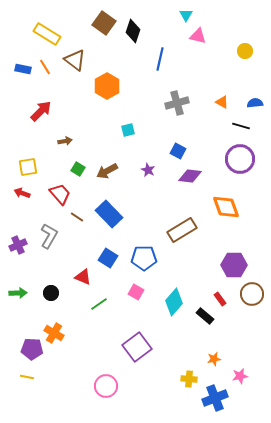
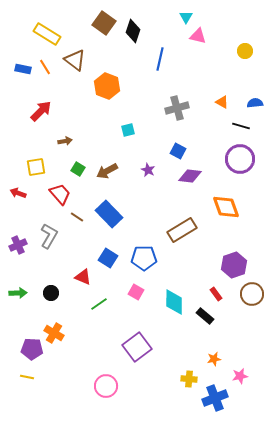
cyan triangle at (186, 15): moved 2 px down
orange hexagon at (107, 86): rotated 10 degrees counterclockwise
gray cross at (177, 103): moved 5 px down
yellow square at (28, 167): moved 8 px right
red arrow at (22, 193): moved 4 px left
purple hexagon at (234, 265): rotated 20 degrees counterclockwise
red rectangle at (220, 299): moved 4 px left, 5 px up
cyan diamond at (174, 302): rotated 40 degrees counterclockwise
